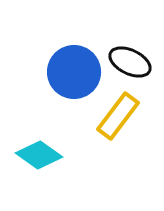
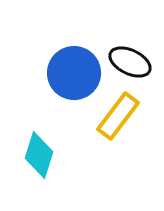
blue circle: moved 1 px down
cyan diamond: rotated 72 degrees clockwise
